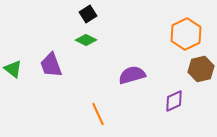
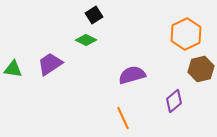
black square: moved 6 px right, 1 px down
purple trapezoid: moved 1 px left, 1 px up; rotated 76 degrees clockwise
green triangle: rotated 30 degrees counterclockwise
purple diamond: rotated 15 degrees counterclockwise
orange line: moved 25 px right, 4 px down
